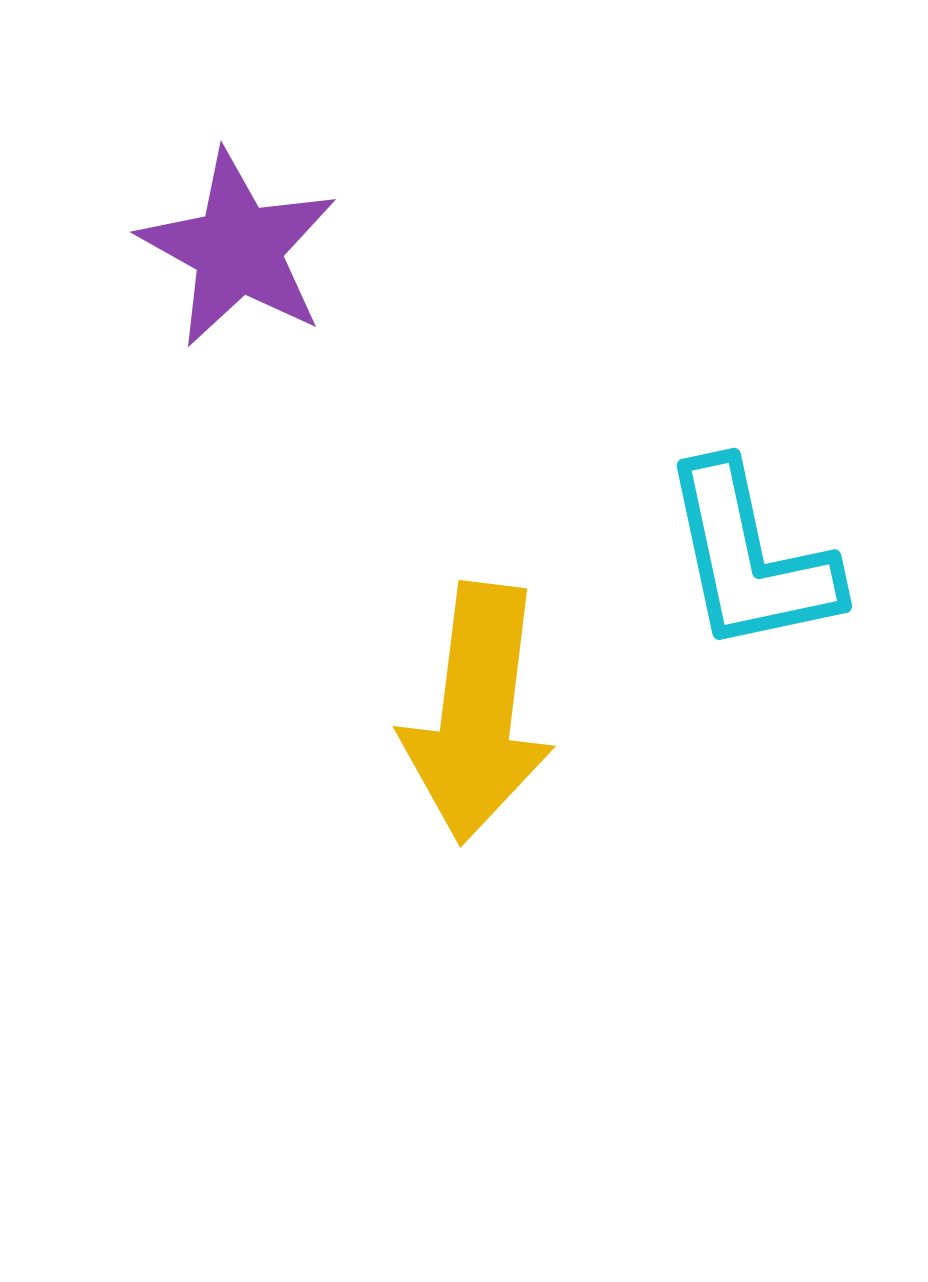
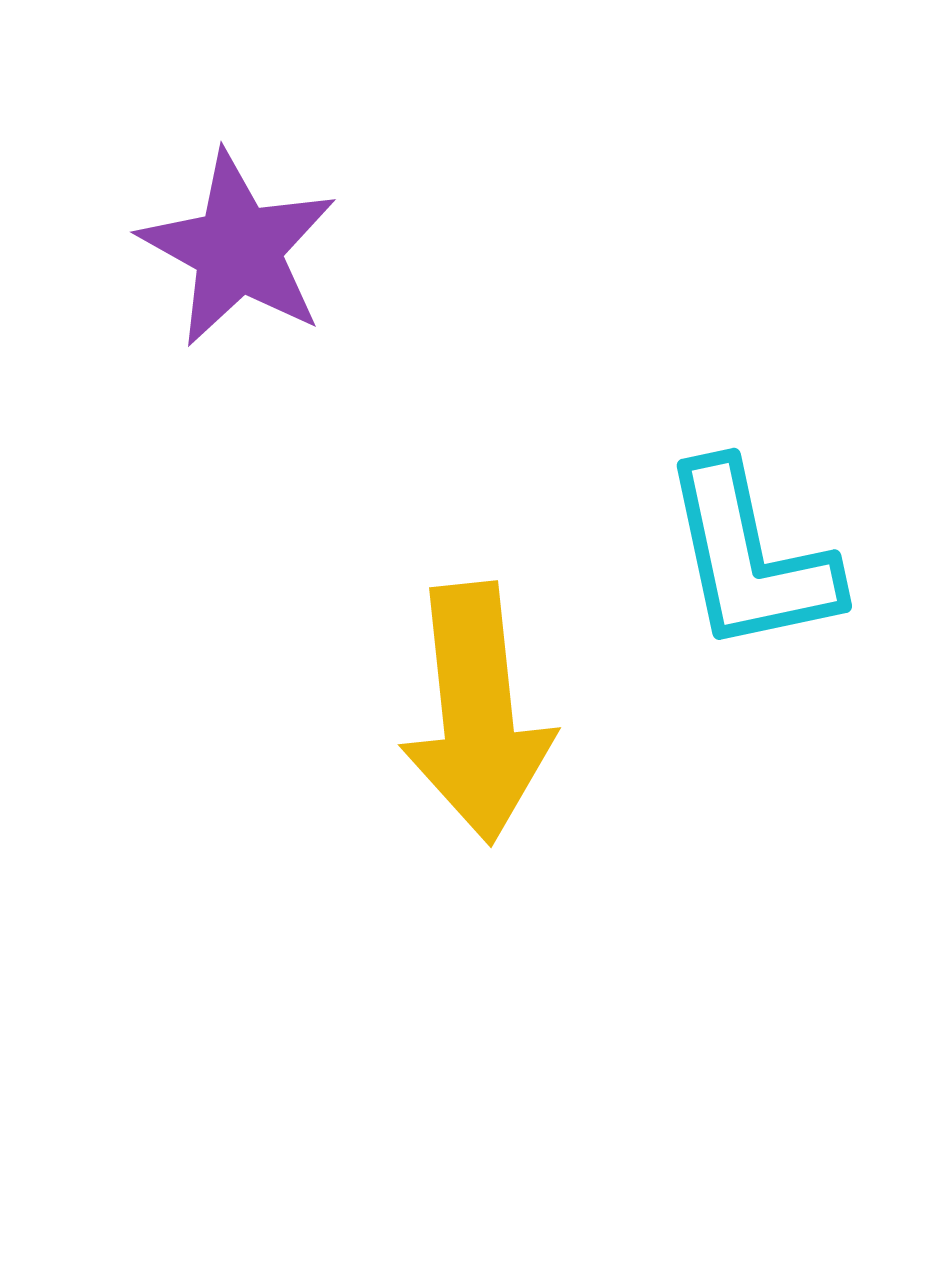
yellow arrow: rotated 13 degrees counterclockwise
